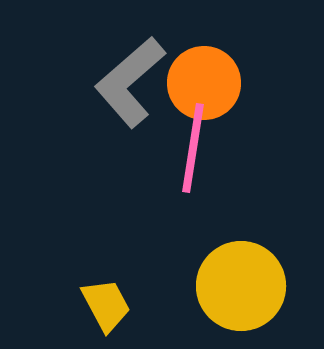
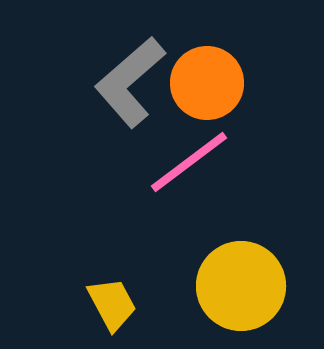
orange circle: moved 3 px right
pink line: moved 4 px left, 14 px down; rotated 44 degrees clockwise
yellow trapezoid: moved 6 px right, 1 px up
